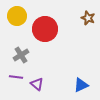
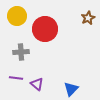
brown star: rotated 24 degrees clockwise
gray cross: moved 3 px up; rotated 28 degrees clockwise
purple line: moved 1 px down
blue triangle: moved 10 px left, 4 px down; rotated 21 degrees counterclockwise
